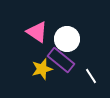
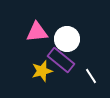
pink triangle: rotated 40 degrees counterclockwise
yellow star: moved 2 px down
